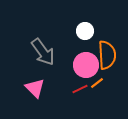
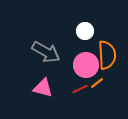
gray arrow: moved 3 px right; rotated 24 degrees counterclockwise
pink triangle: moved 8 px right; rotated 30 degrees counterclockwise
